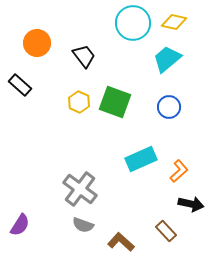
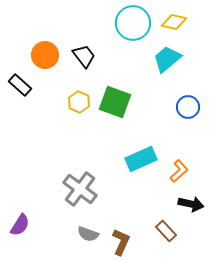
orange circle: moved 8 px right, 12 px down
blue circle: moved 19 px right
gray semicircle: moved 5 px right, 9 px down
brown L-shape: rotated 72 degrees clockwise
